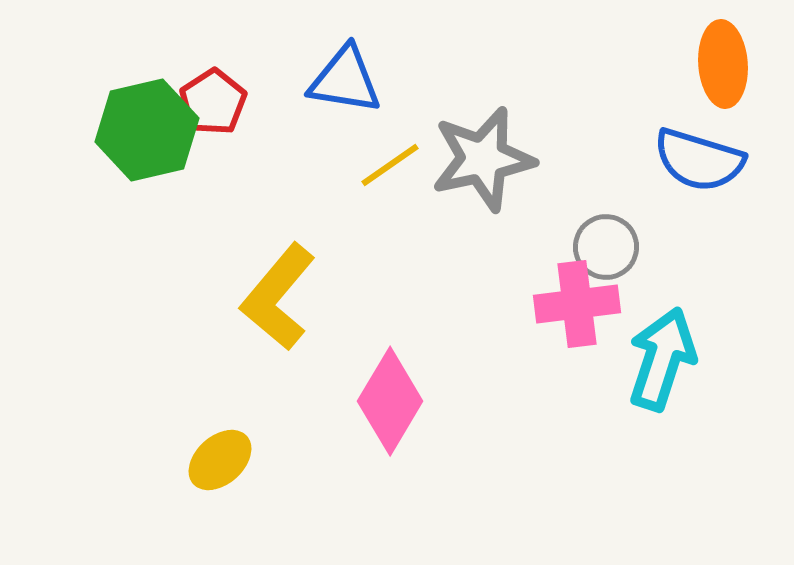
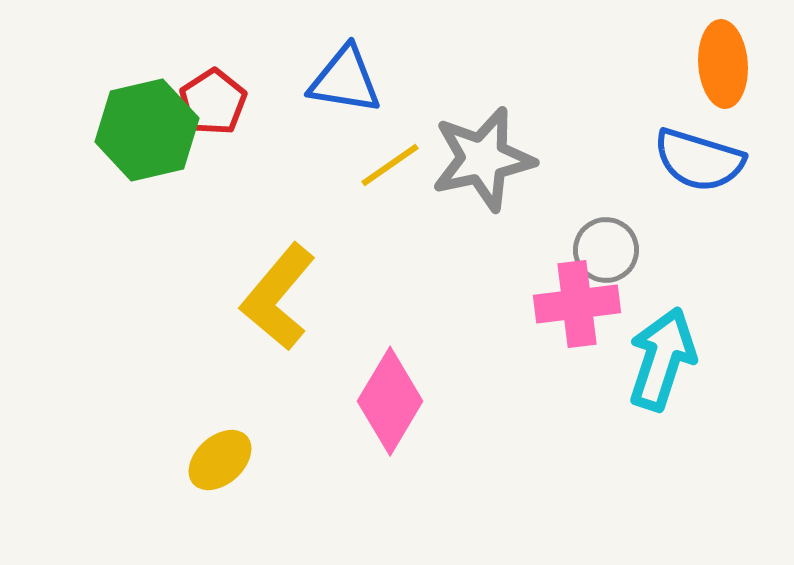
gray circle: moved 3 px down
